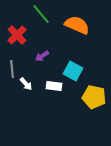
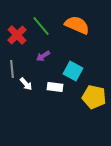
green line: moved 12 px down
purple arrow: moved 1 px right
white rectangle: moved 1 px right, 1 px down
